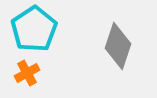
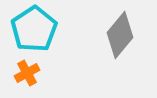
gray diamond: moved 2 px right, 11 px up; rotated 21 degrees clockwise
